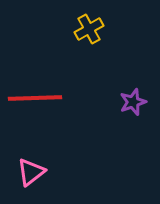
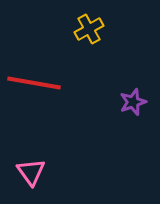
red line: moved 1 px left, 15 px up; rotated 12 degrees clockwise
pink triangle: rotated 28 degrees counterclockwise
